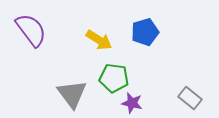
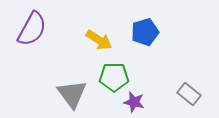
purple semicircle: moved 1 px right, 1 px up; rotated 66 degrees clockwise
green pentagon: moved 1 px up; rotated 8 degrees counterclockwise
gray rectangle: moved 1 px left, 4 px up
purple star: moved 2 px right, 1 px up
